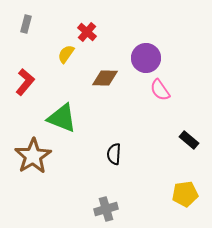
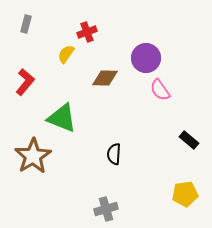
red cross: rotated 30 degrees clockwise
